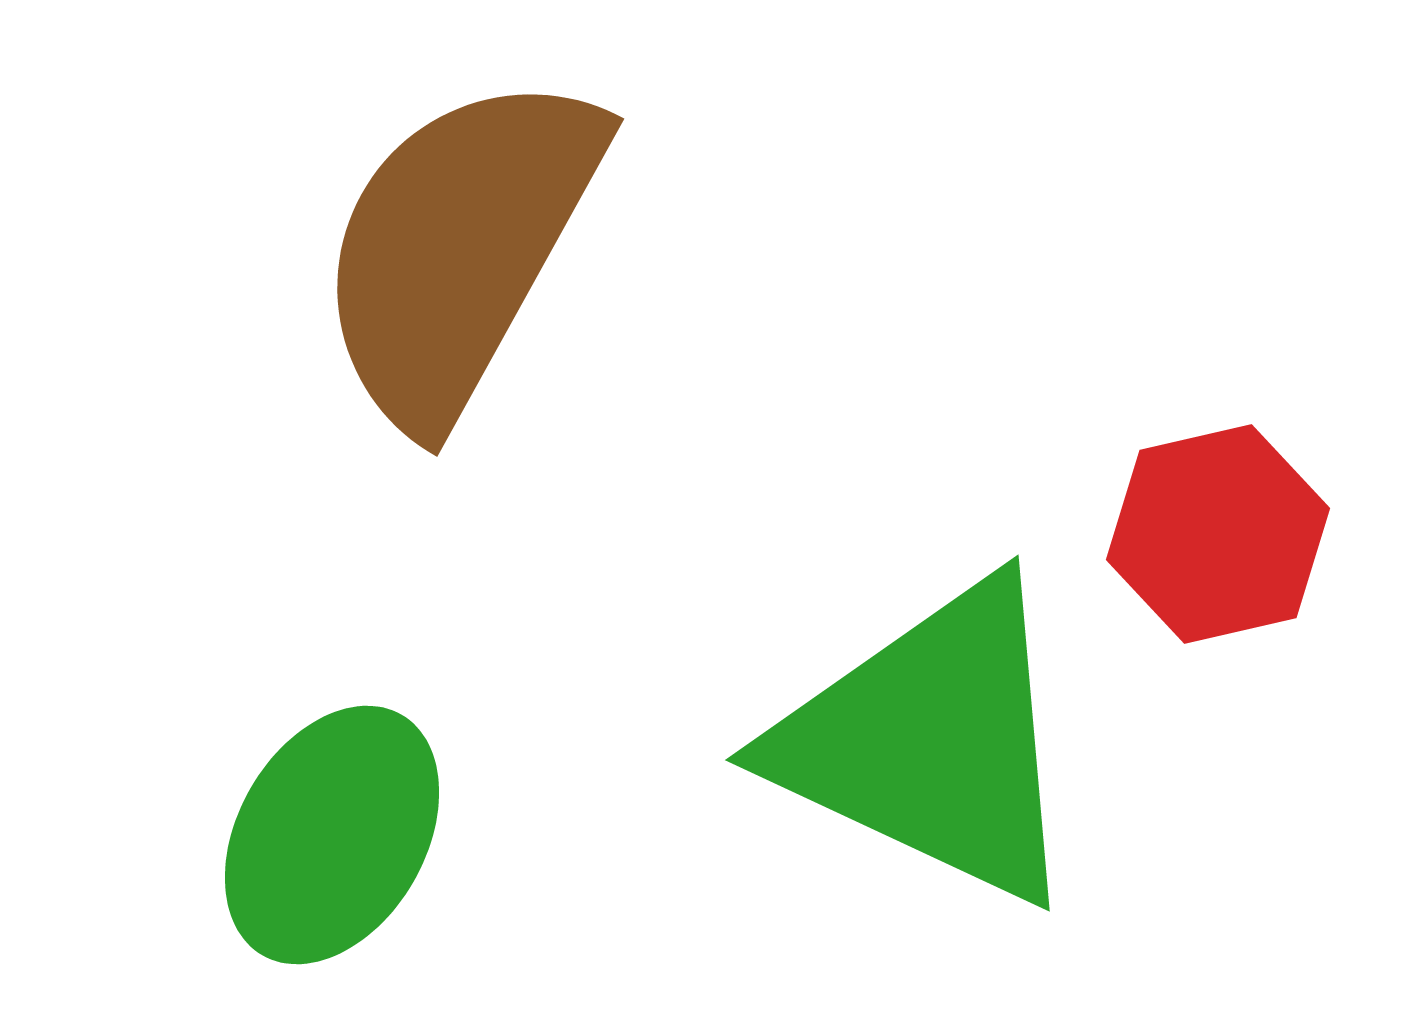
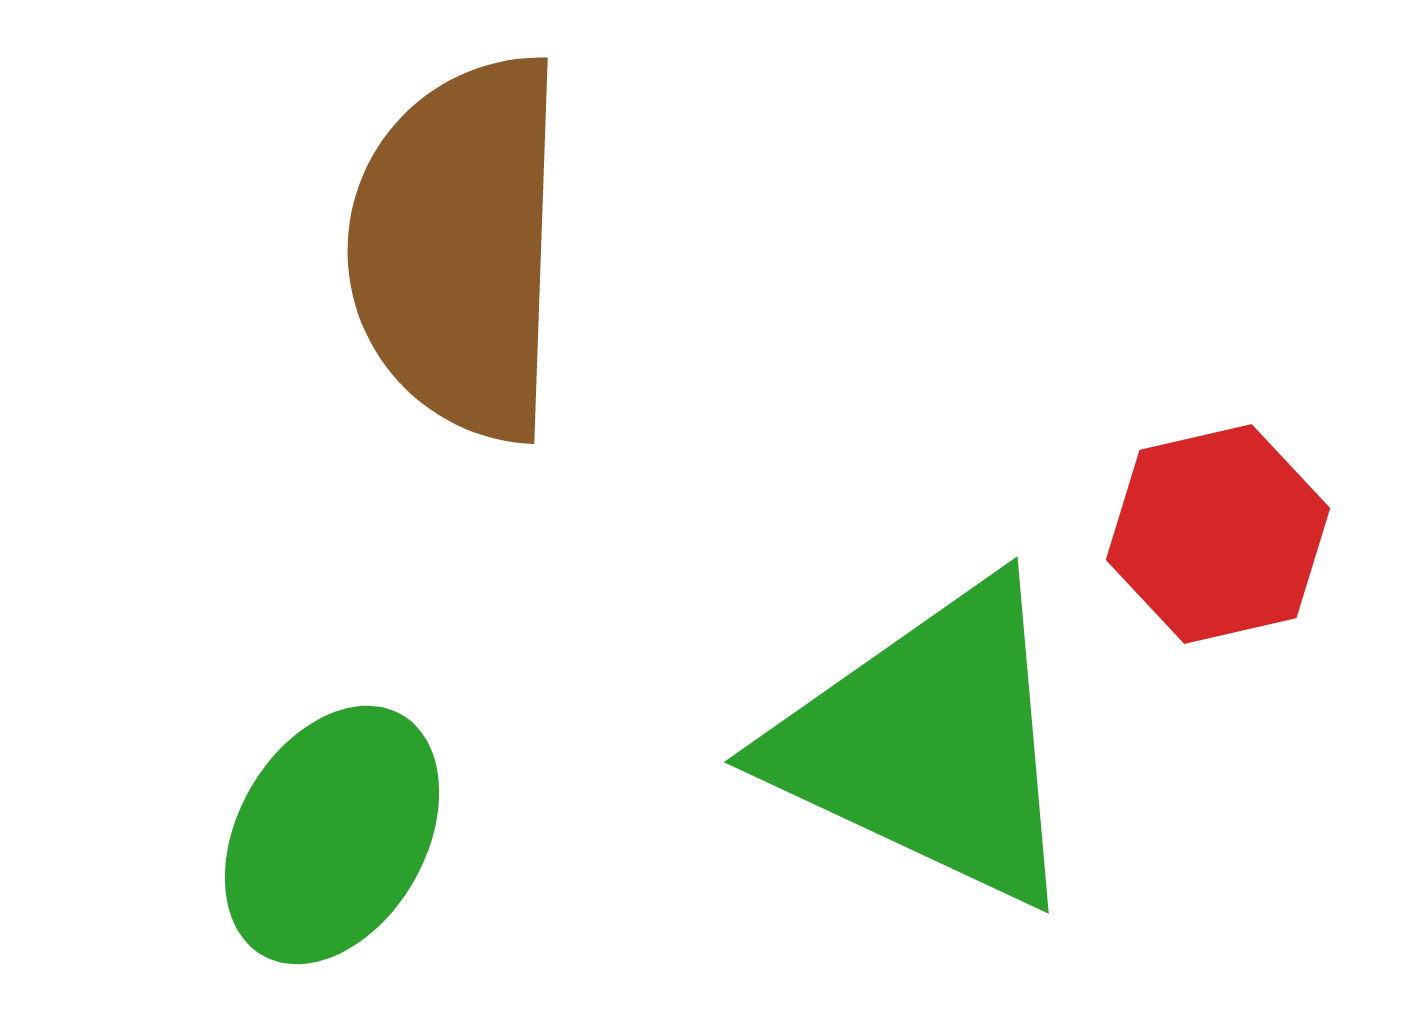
brown semicircle: rotated 27 degrees counterclockwise
green triangle: moved 1 px left, 2 px down
